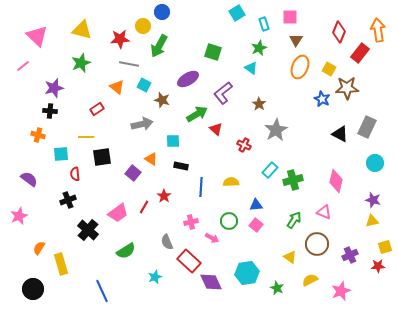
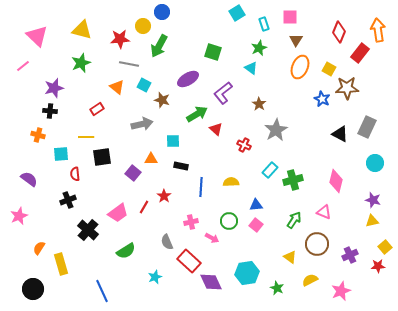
orange triangle at (151, 159): rotated 32 degrees counterclockwise
yellow square at (385, 247): rotated 24 degrees counterclockwise
